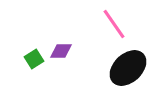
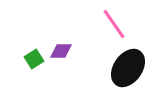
black ellipse: rotated 12 degrees counterclockwise
